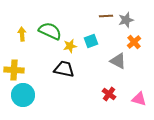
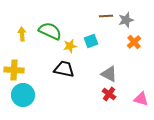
gray triangle: moved 9 px left, 13 px down
pink triangle: moved 2 px right
